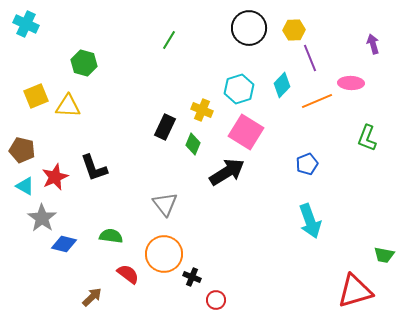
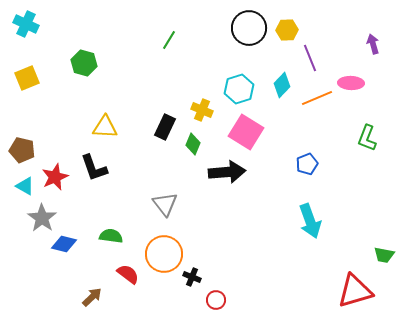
yellow hexagon: moved 7 px left
yellow square: moved 9 px left, 18 px up
orange line: moved 3 px up
yellow triangle: moved 37 px right, 21 px down
black arrow: rotated 27 degrees clockwise
